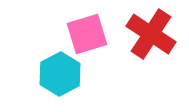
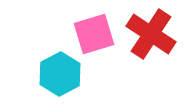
pink square: moved 7 px right
